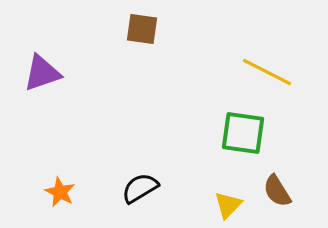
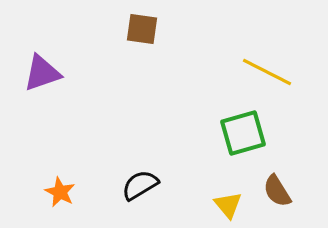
green square: rotated 24 degrees counterclockwise
black semicircle: moved 3 px up
yellow triangle: rotated 24 degrees counterclockwise
